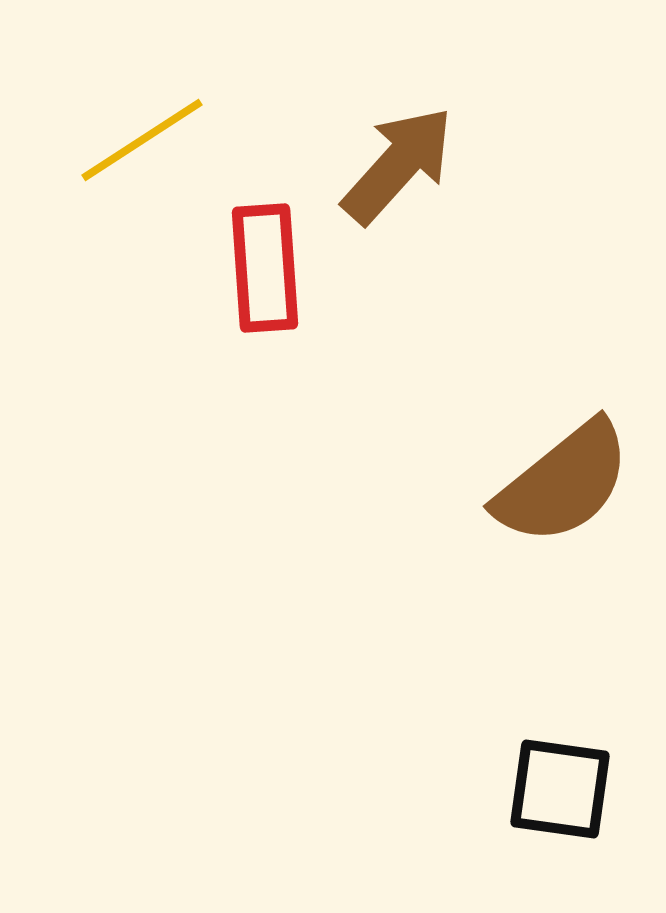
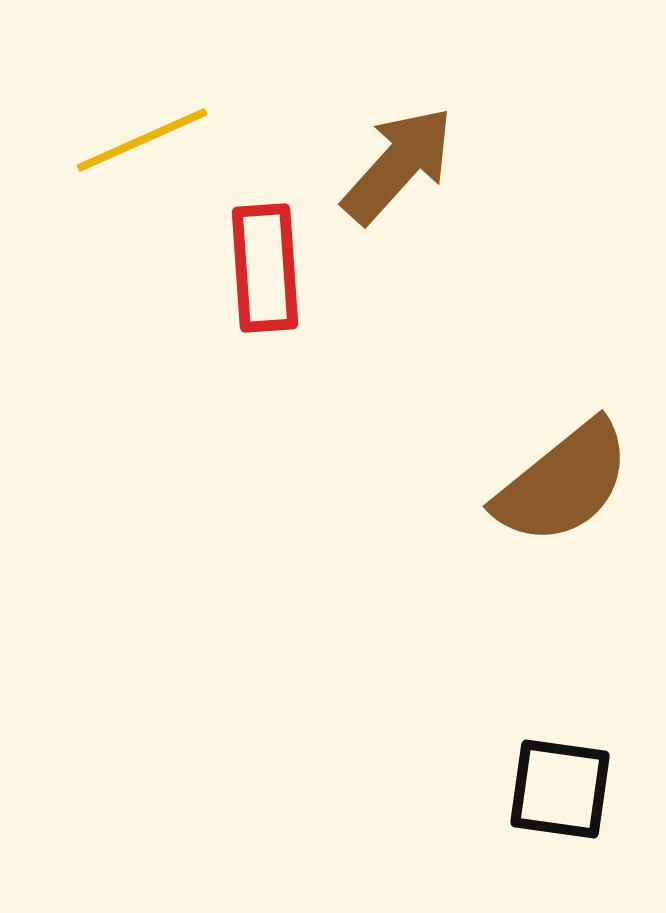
yellow line: rotated 9 degrees clockwise
